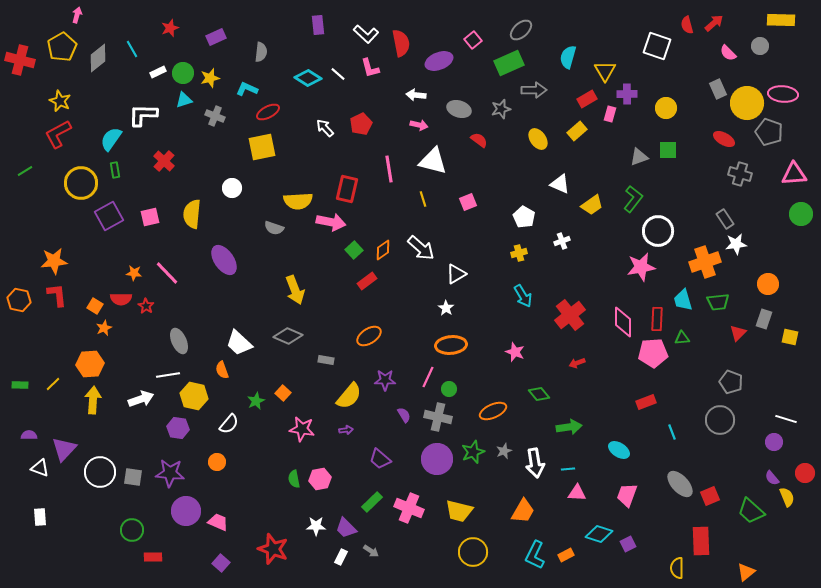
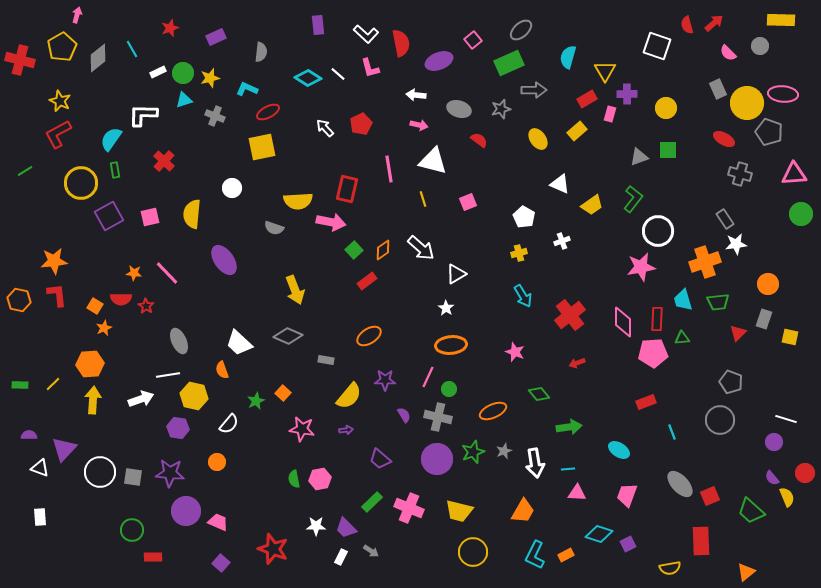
yellow semicircle at (677, 568): moved 7 px left; rotated 100 degrees counterclockwise
